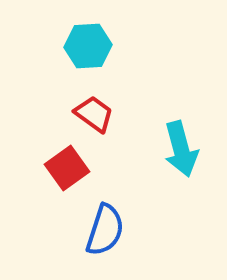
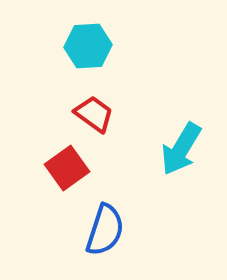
cyan arrow: rotated 46 degrees clockwise
